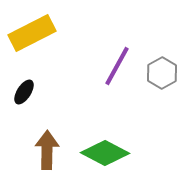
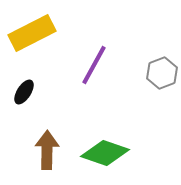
purple line: moved 23 px left, 1 px up
gray hexagon: rotated 8 degrees clockwise
green diamond: rotated 9 degrees counterclockwise
